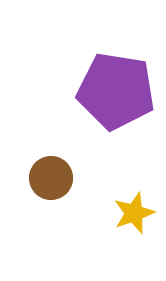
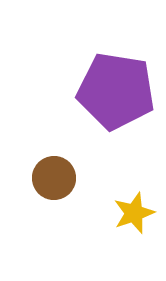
brown circle: moved 3 px right
